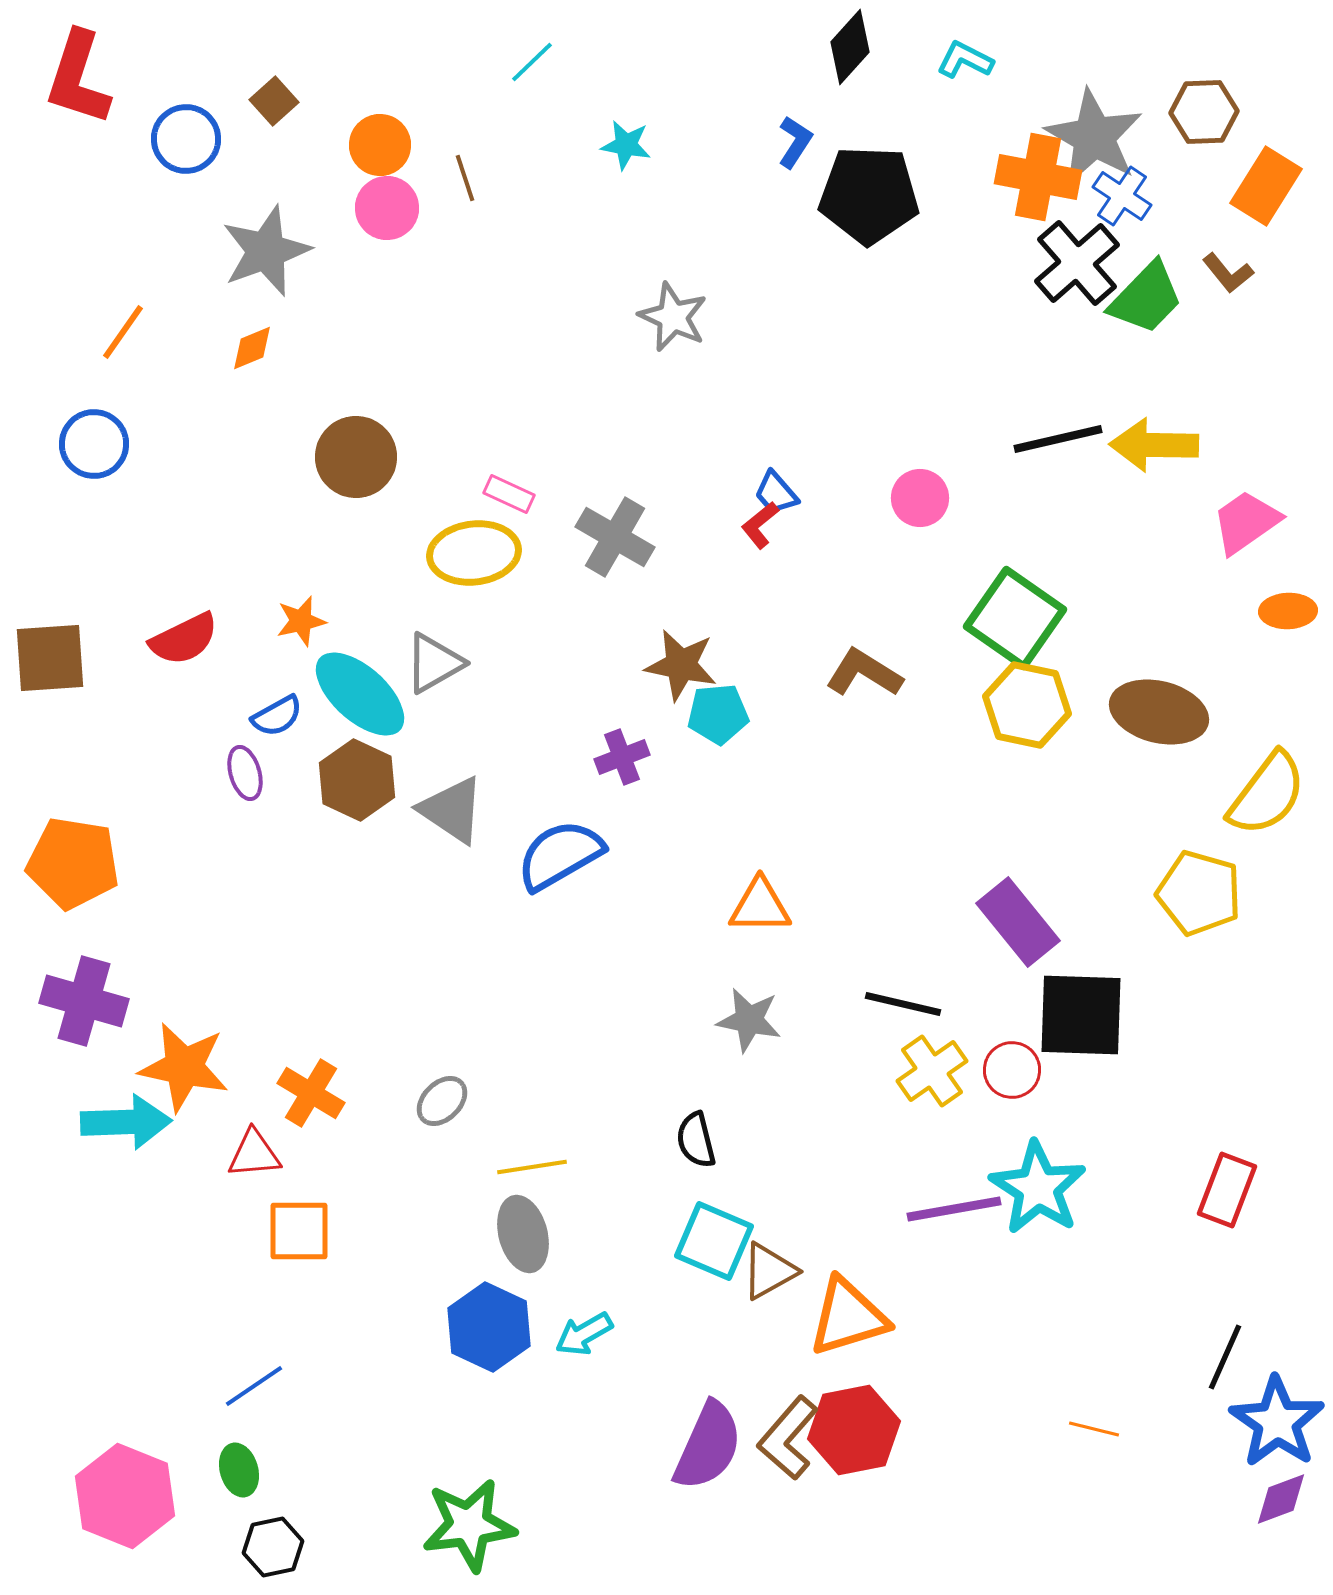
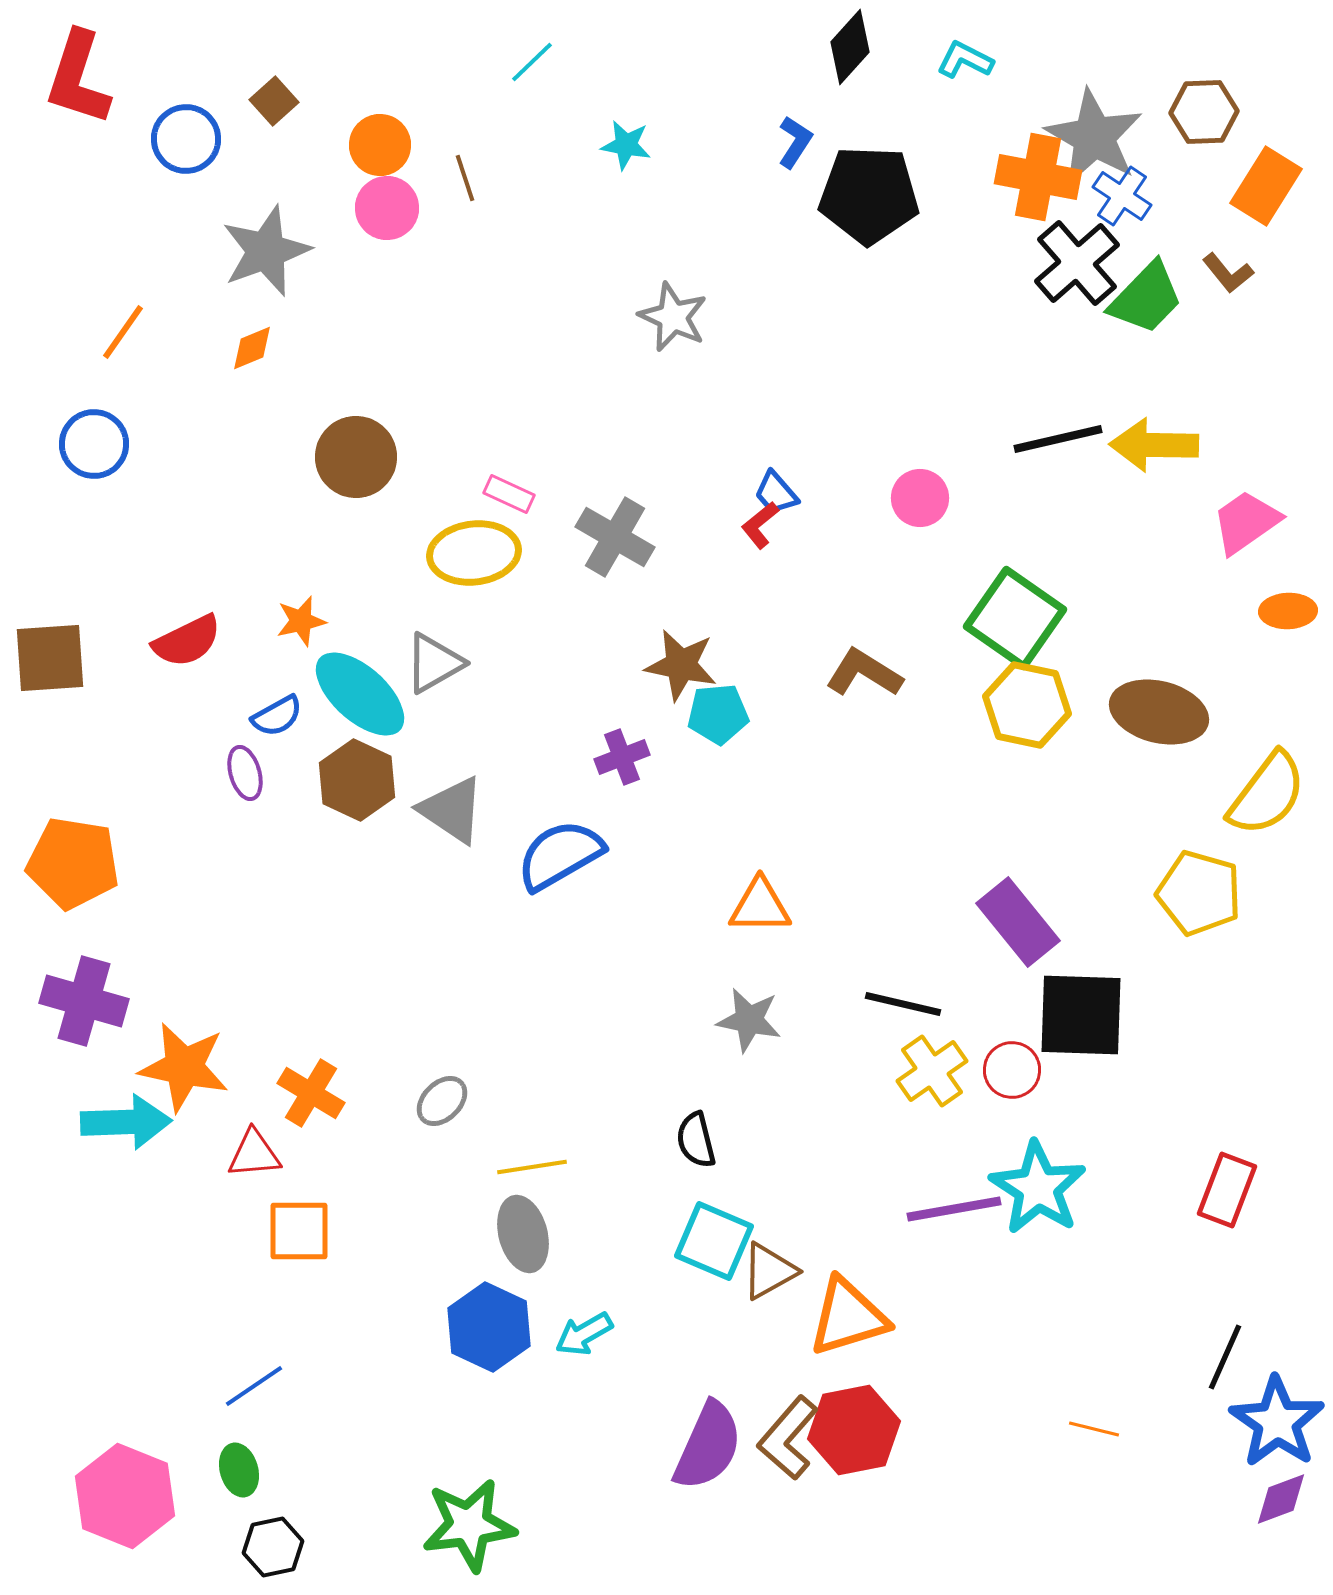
red semicircle at (184, 639): moved 3 px right, 2 px down
